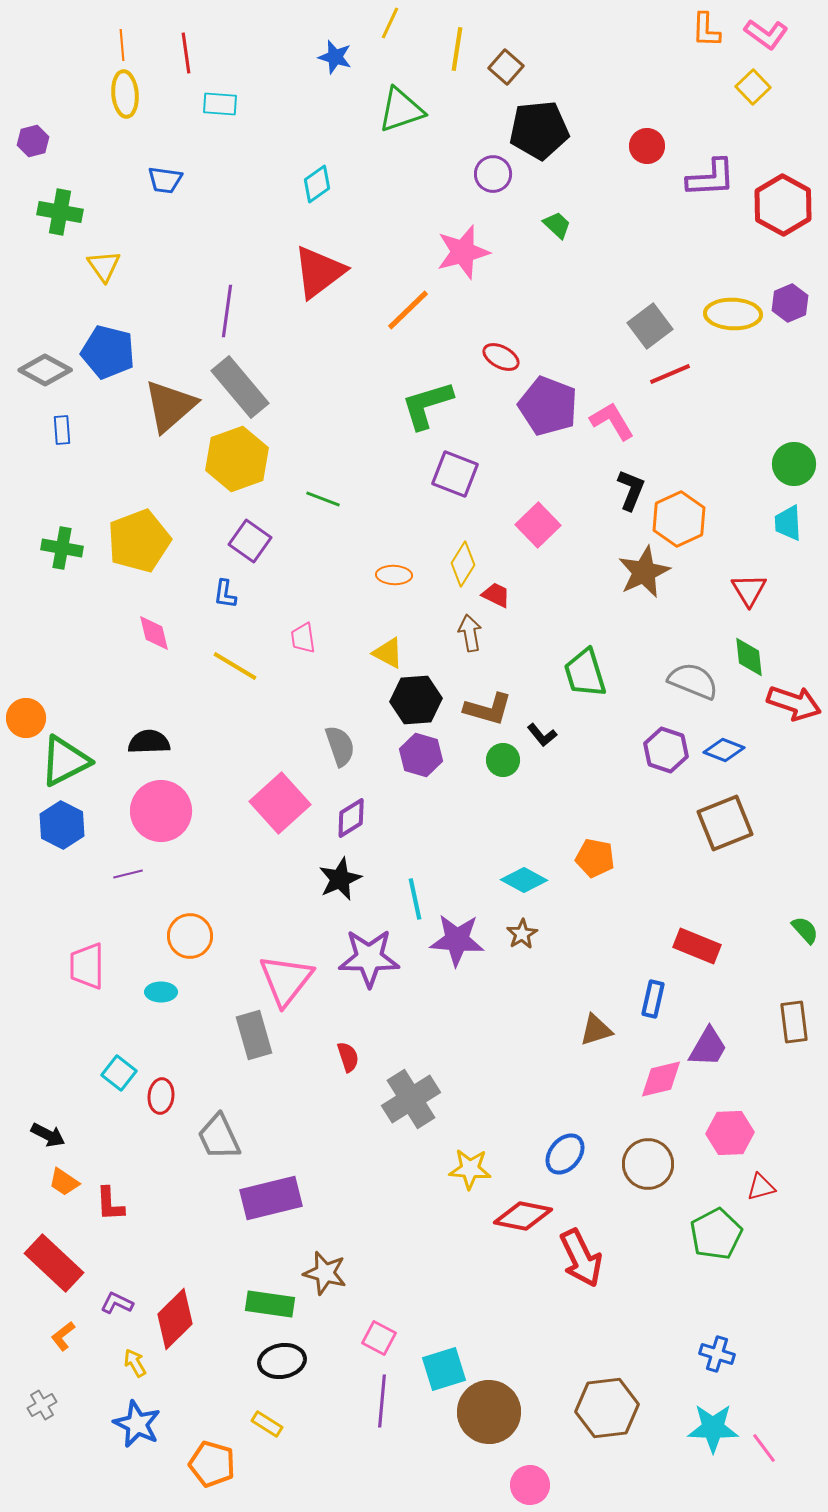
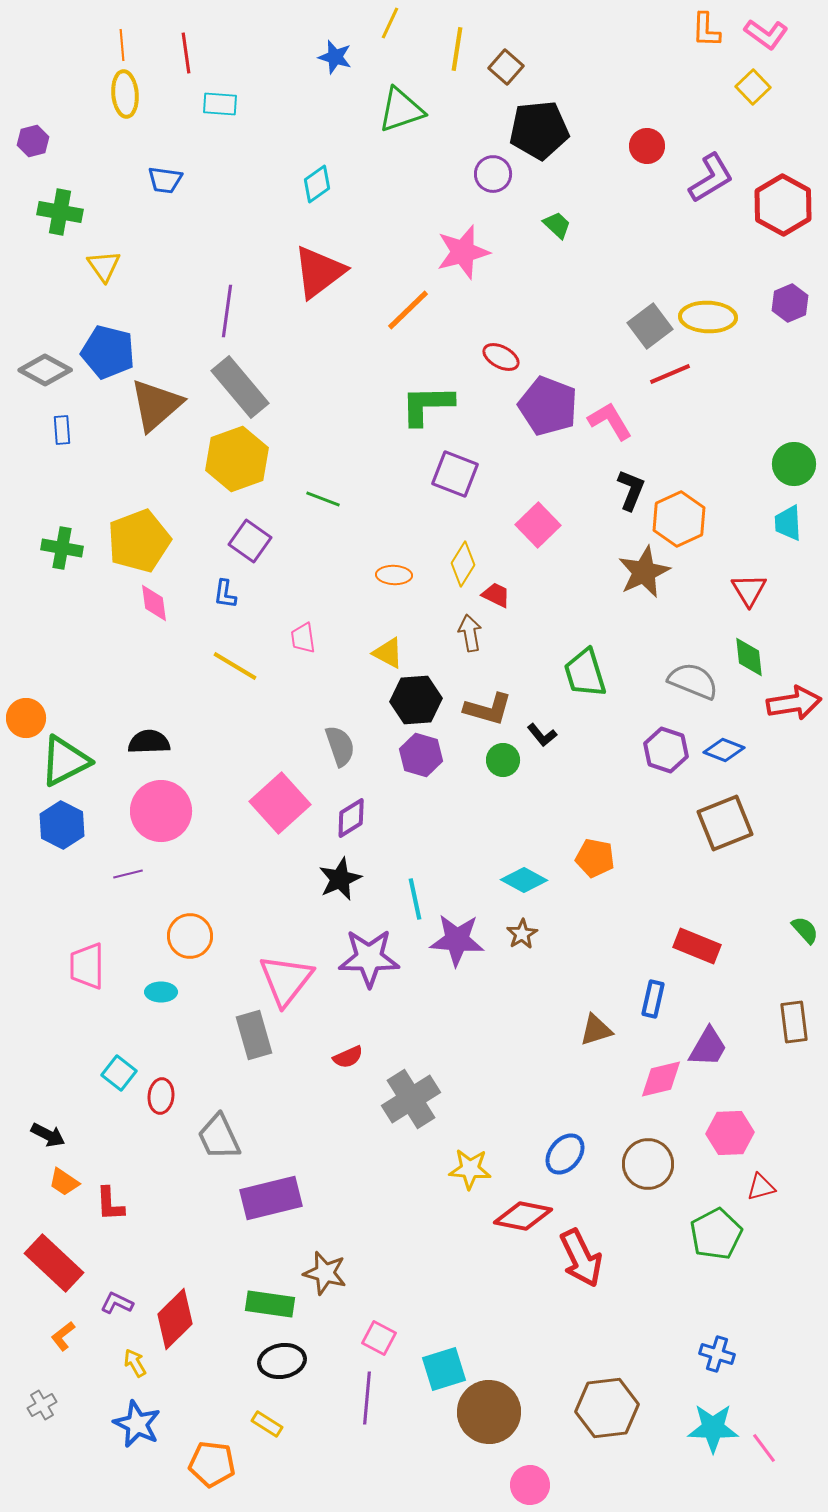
purple L-shape at (711, 178): rotated 28 degrees counterclockwise
yellow ellipse at (733, 314): moved 25 px left, 3 px down
green L-shape at (427, 405): rotated 16 degrees clockwise
brown triangle at (170, 406): moved 14 px left, 1 px up
pink L-shape at (612, 421): moved 2 px left
pink diamond at (154, 633): moved 30 px up; rotated 6 degrees clockwise
red arrow at (794, 703): rotated 28 degrees counterclockwise
red semicircle at (348, 1057): rotated 84 degrees clockwise
purple line at (382, 1401): moved 15 px left, 3 px up
orange pentagon at (212, 1464): rotated 9 degrees counterclockwise
